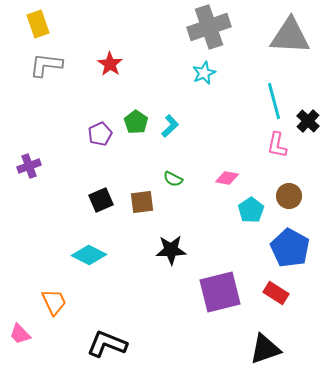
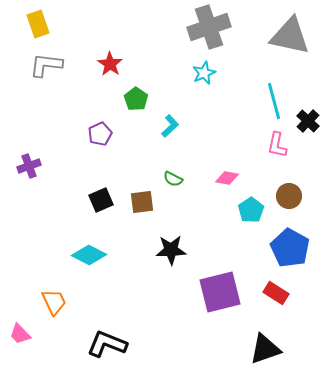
gray triangle: rotated 9 degrees clockwise
green pentagon: moved 23 px up
